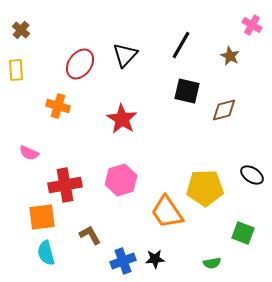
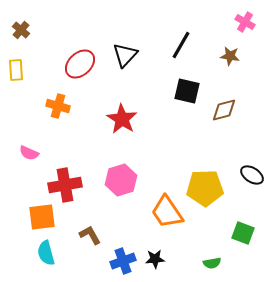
pink cross: moved 7 px left, 3 px up
brown star: rotated 18 degrees counterclockwise
red ellipse: rotated 12 degrees clockwise
